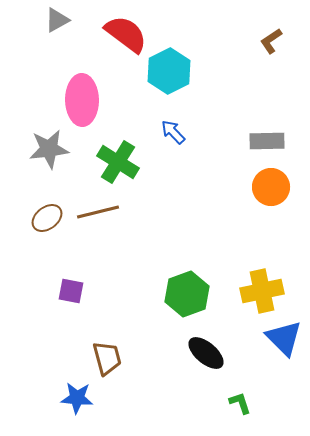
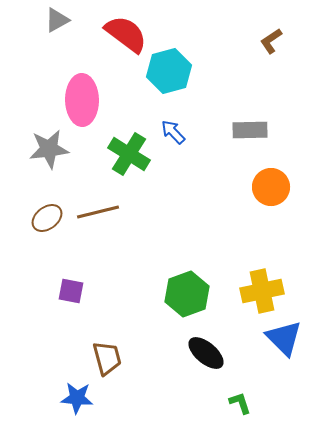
cyan hexagon: rotated 12 degrees clockwise
gray rectangle: moved 17 px left, 11 px up
green cross: moved 11 px right, 8 px up
